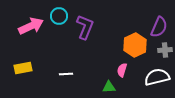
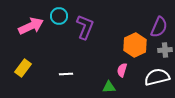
yellow rectangle: rotated 42 degrees counterclockwise
